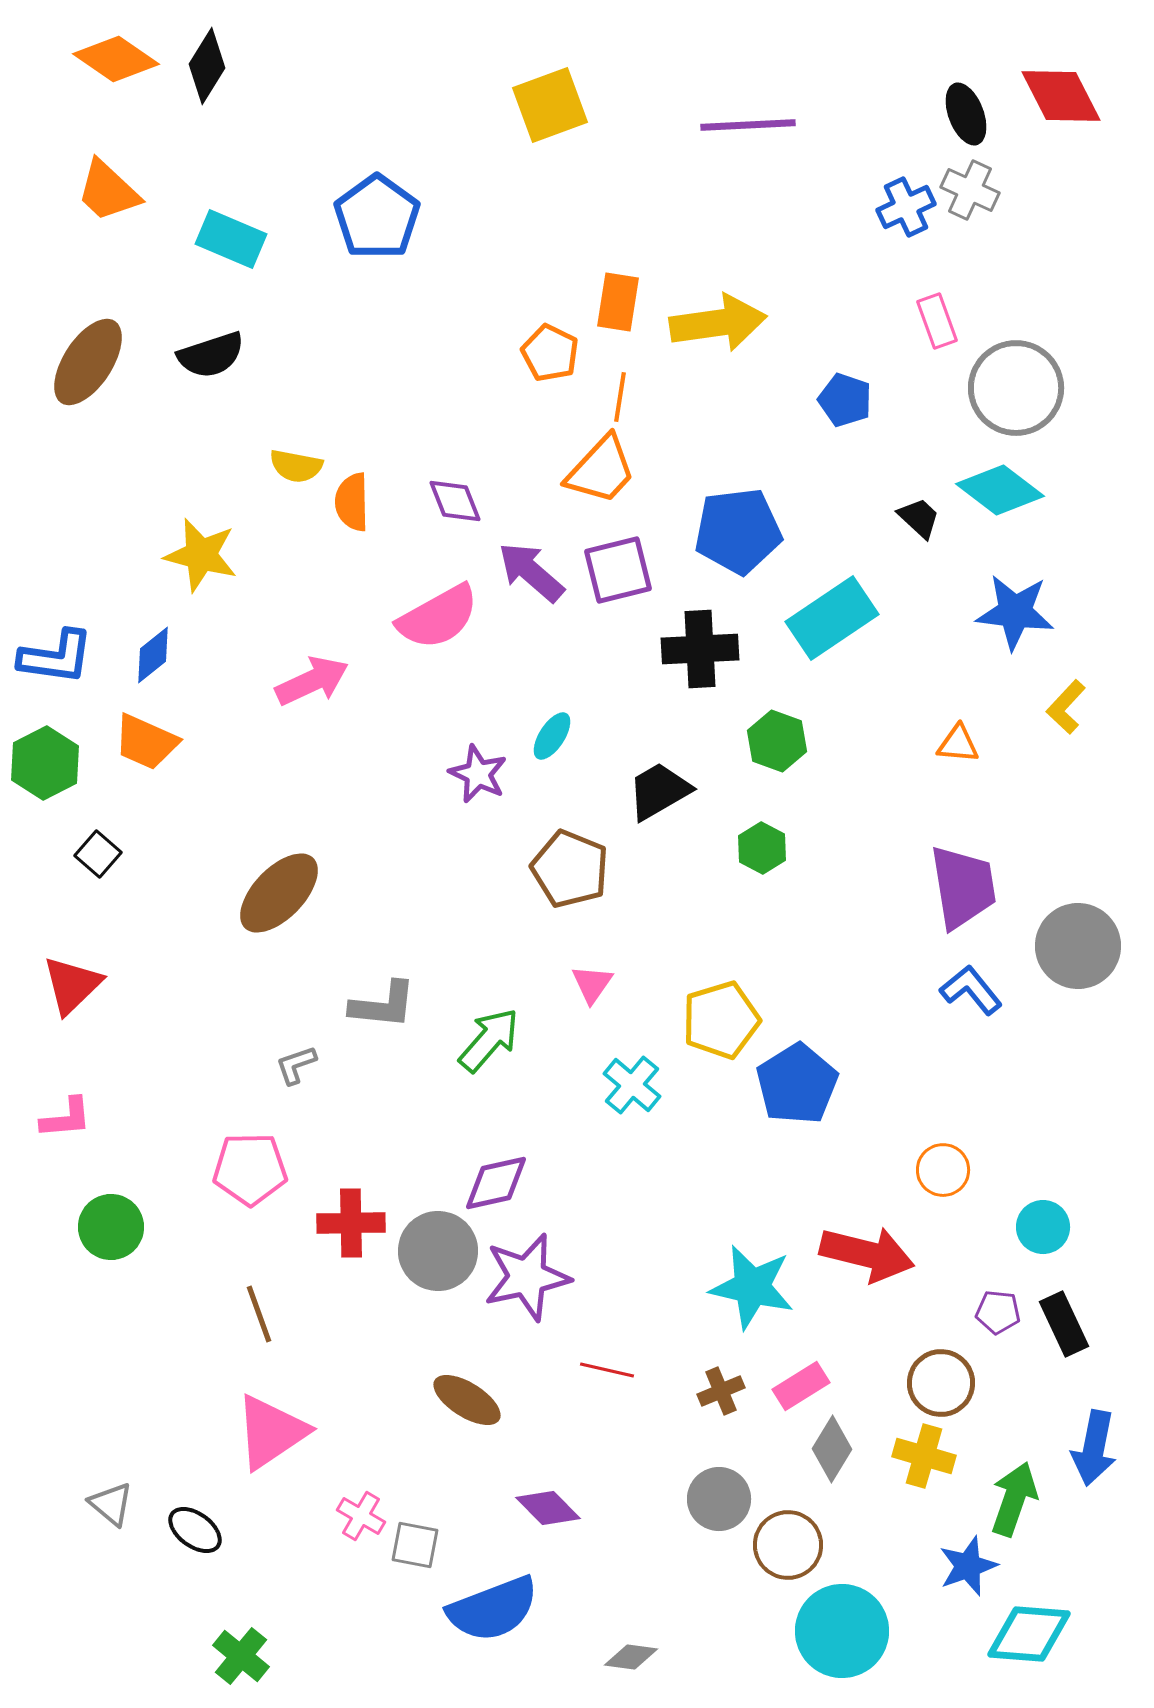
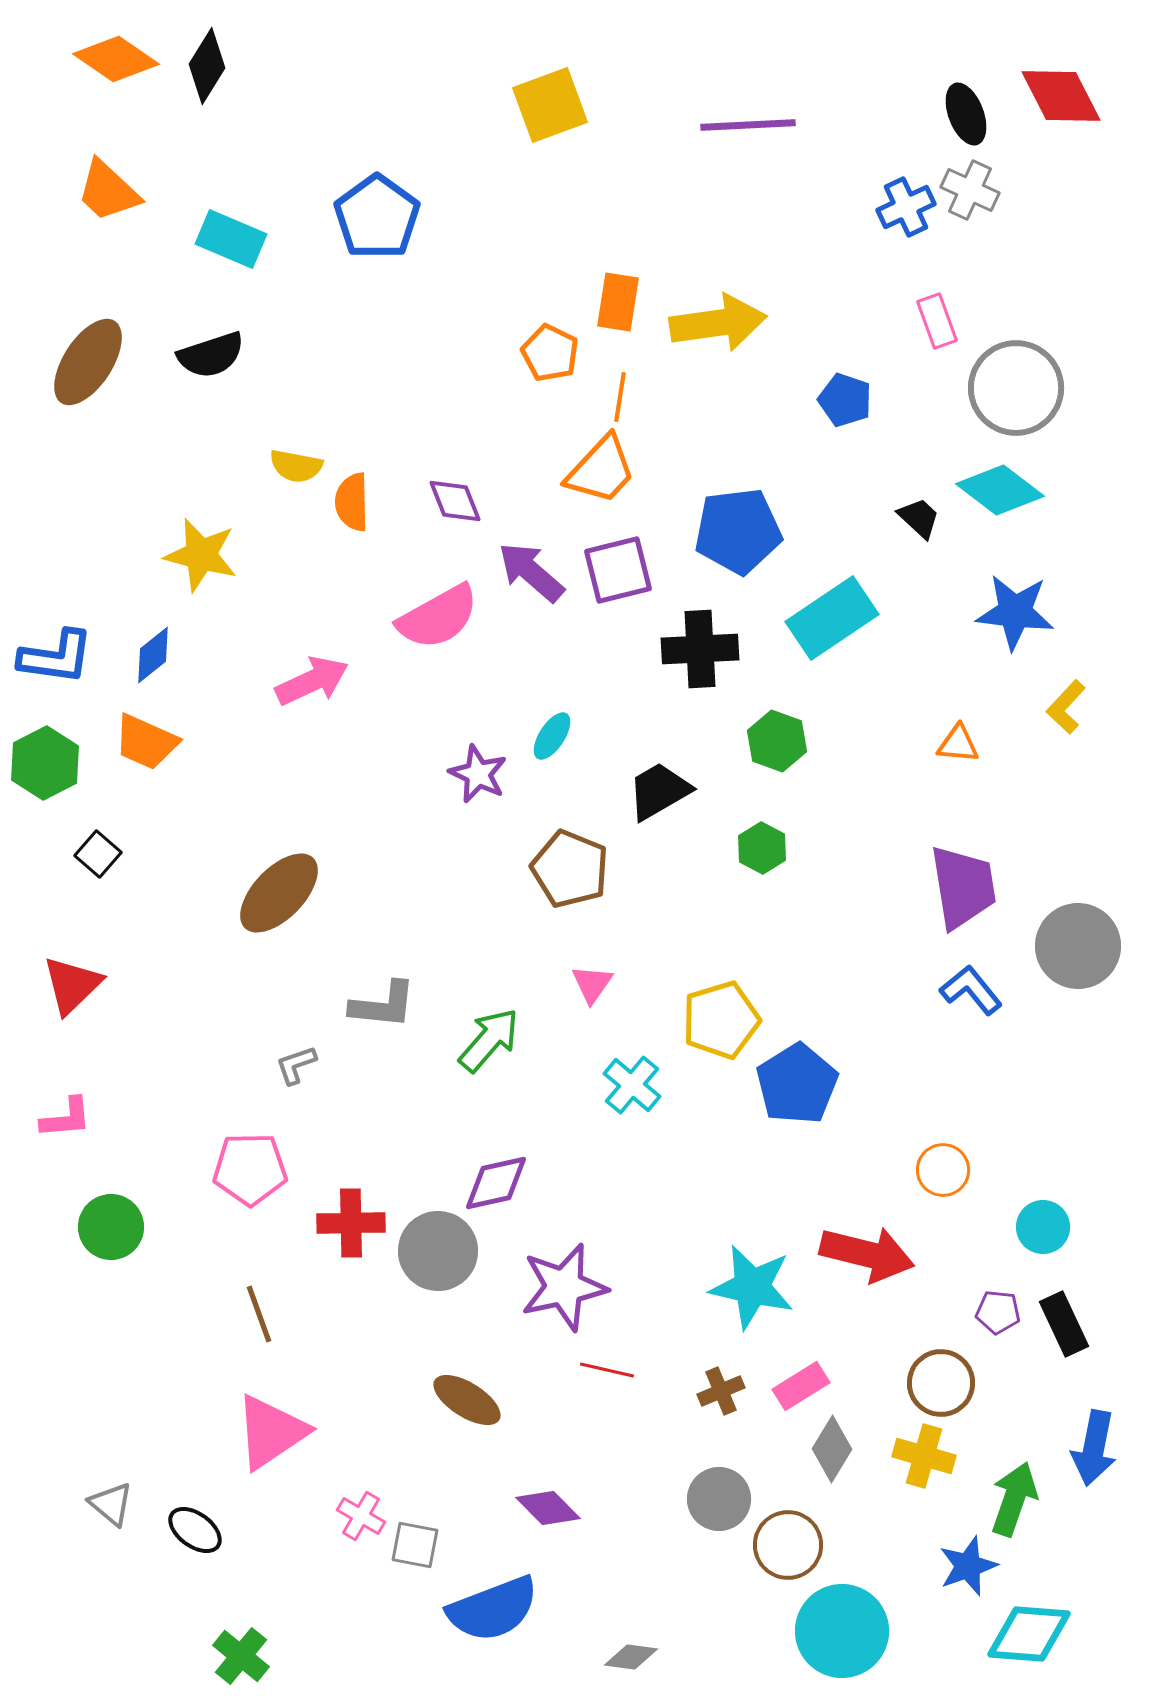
purple star at (527, 1277): moved 37 px right, 10 px down
